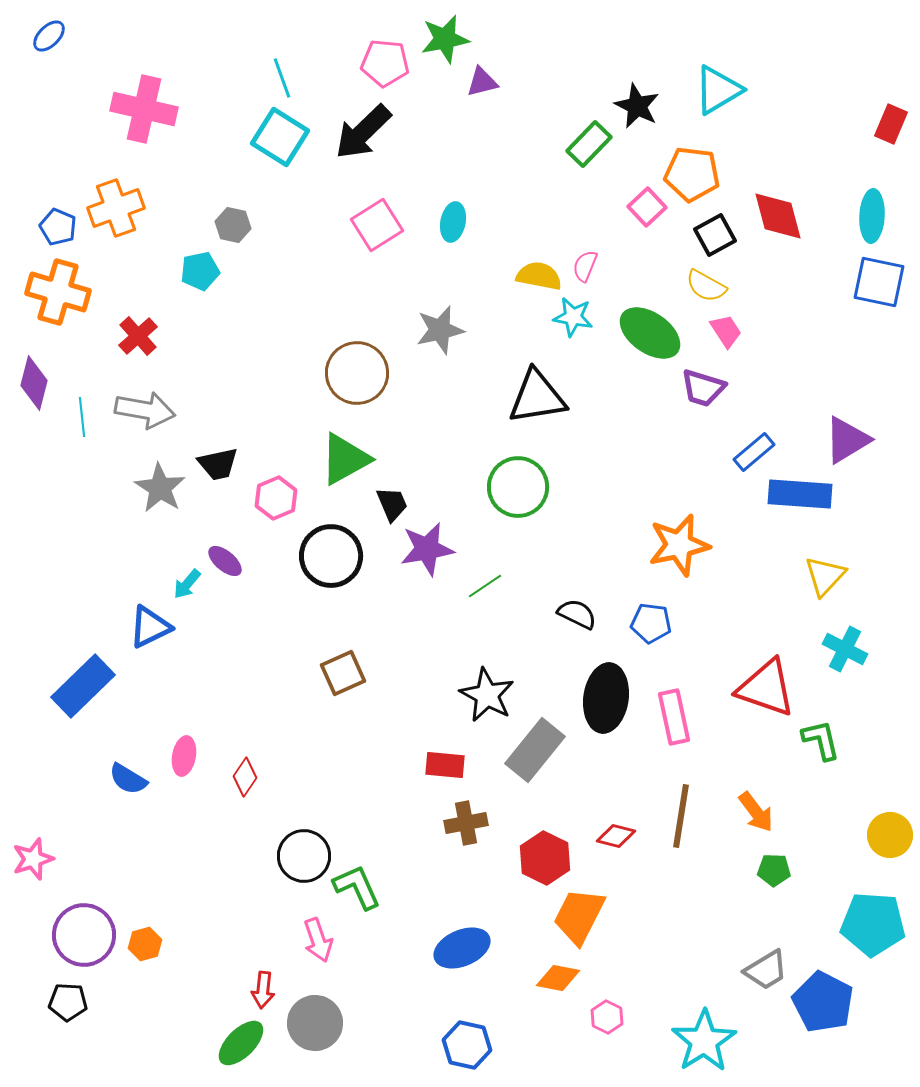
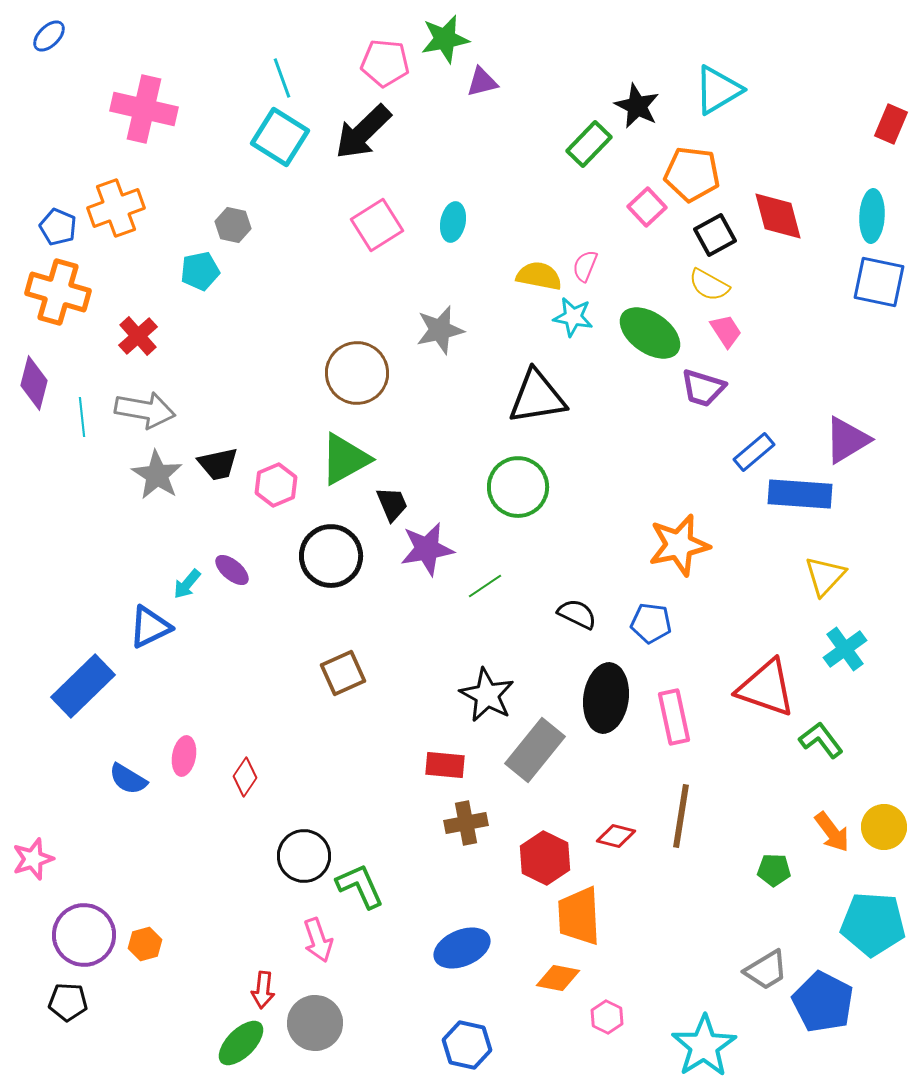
yellow semicircle at (706, 286): moved 3 px right, 1 px up
gray star at (160, 488): moved 3 px left, 13 px up
pink hexagon at (276, 498): moved 13 px up
purple ellipse at (225, 561): moved 7 px right, 9 px down
cyan cross at (845, 649): rotated 27 degrees clockwise
green L-shape at (821, 740): rotated 24 degrees counterclockwise
orange arrow at (756, 812): moved 76 px right, 20 px down
yellow circle at (890, 835): moved 6 px left, 8 px up
green L-shape at (357, 887): moved 3 px right, 1 px up
orange trapezoid at (579, 916): rotated 30 degrees counterclockwise
cyan star at (704, 1041): moved 5 px down
